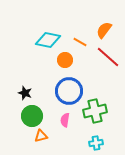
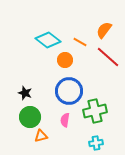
cyan diamond: rotated 25 degrees clockwise
green circle: moved 2 px left, 1 px down
